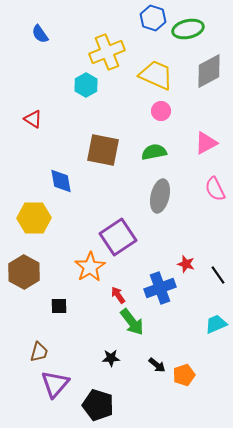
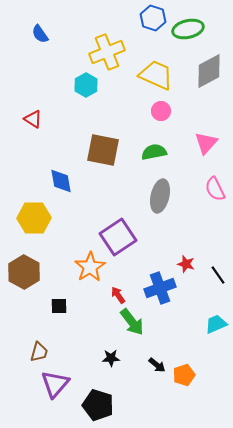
pink triangle: rotated 20 degrees counterclockwise
